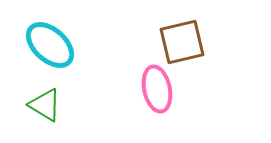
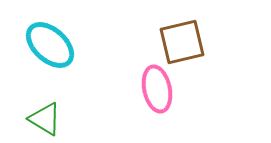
green triangle: moved 14 px down
